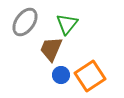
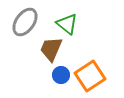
green triangle: rotated 30 degrees counterclockwise
